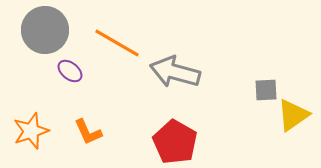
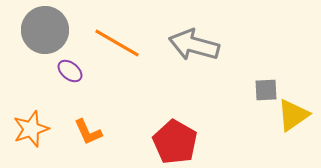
gray arrow: moved 19 px right, 27 px up
orange star: moved 2 px up
